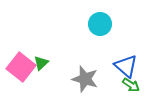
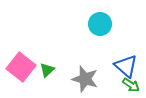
green triangle: moved 6 px right, 7 px down
